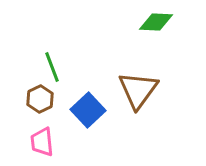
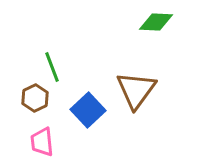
brown triangle: moved 2 px left
brown hexagon: moved 5 px left, 1 px up
